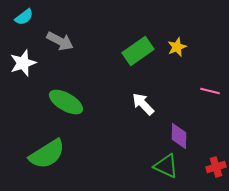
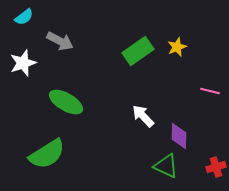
white arrow: moved 12 px down
